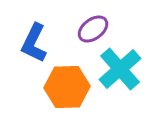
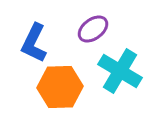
cyan cross: moved 2 px down; rotated 18 degrees counterclockwise
orange hexagon: moved 7 px left
